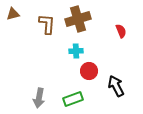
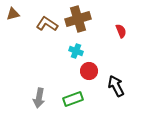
brown L-shape: rotated 60 degrees counterclockwise
cyan cross: rotated 24 degrees clockwise
